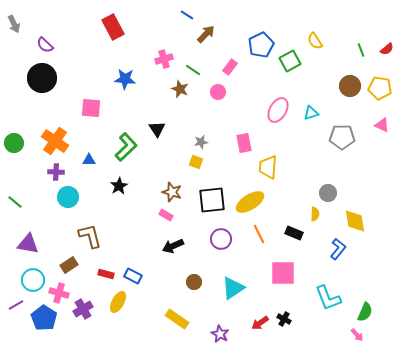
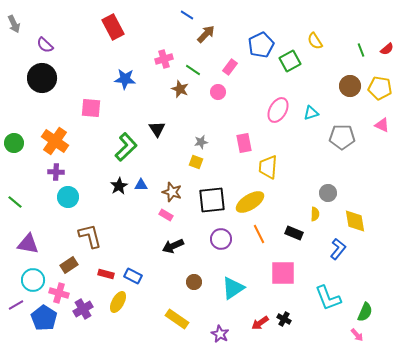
blue triangle at (89, 160): moved 52 px right, 25 px down
